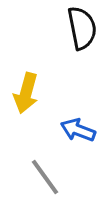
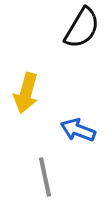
black semicircle: rotated 42 degrees clockwise
gray line: rotated 24 degrees clockwise
